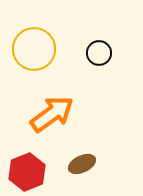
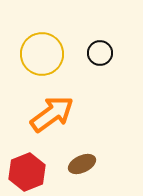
yellow circle: moved 8 px right, 5 px down
black circle: moved 1 px right
